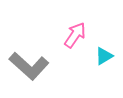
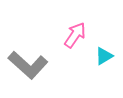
gray L-shape: moved 1 px left, 1 px up
